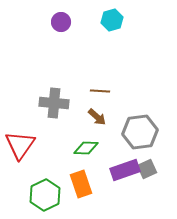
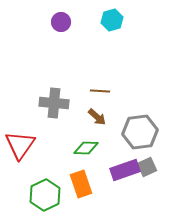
gray square: moved 2 px up
